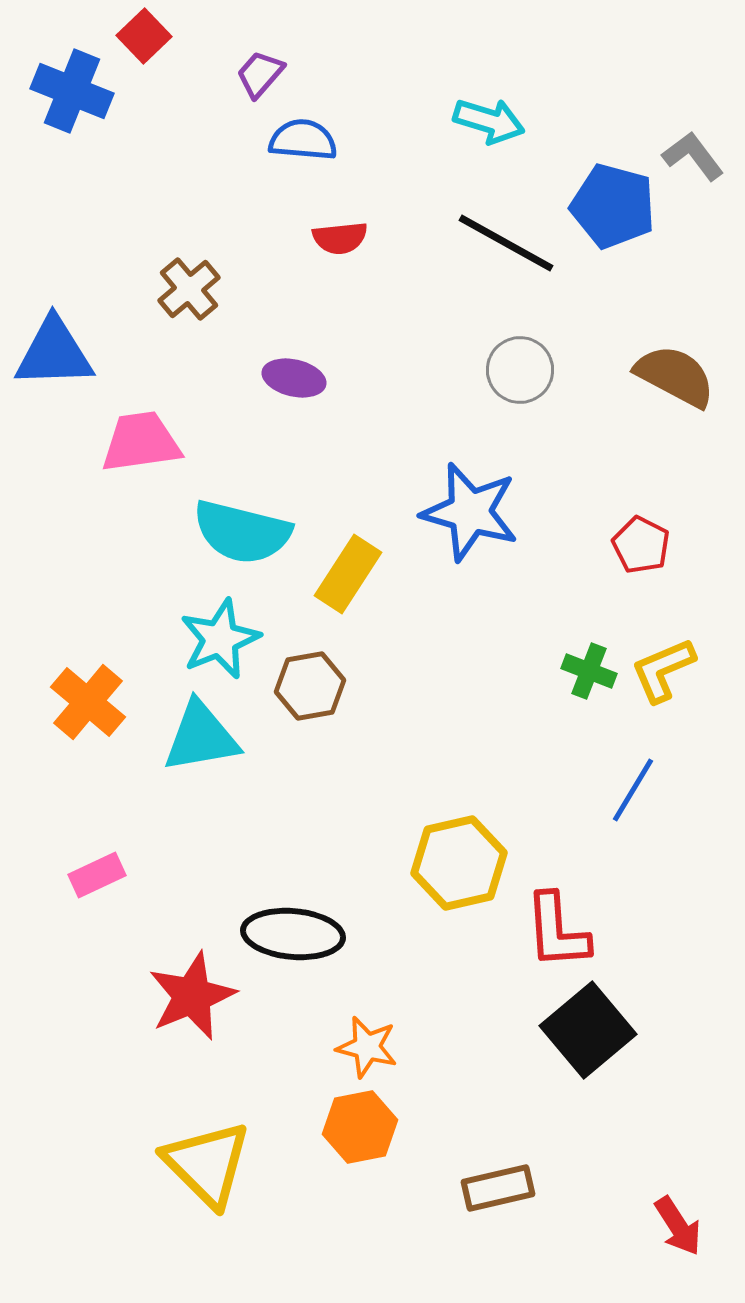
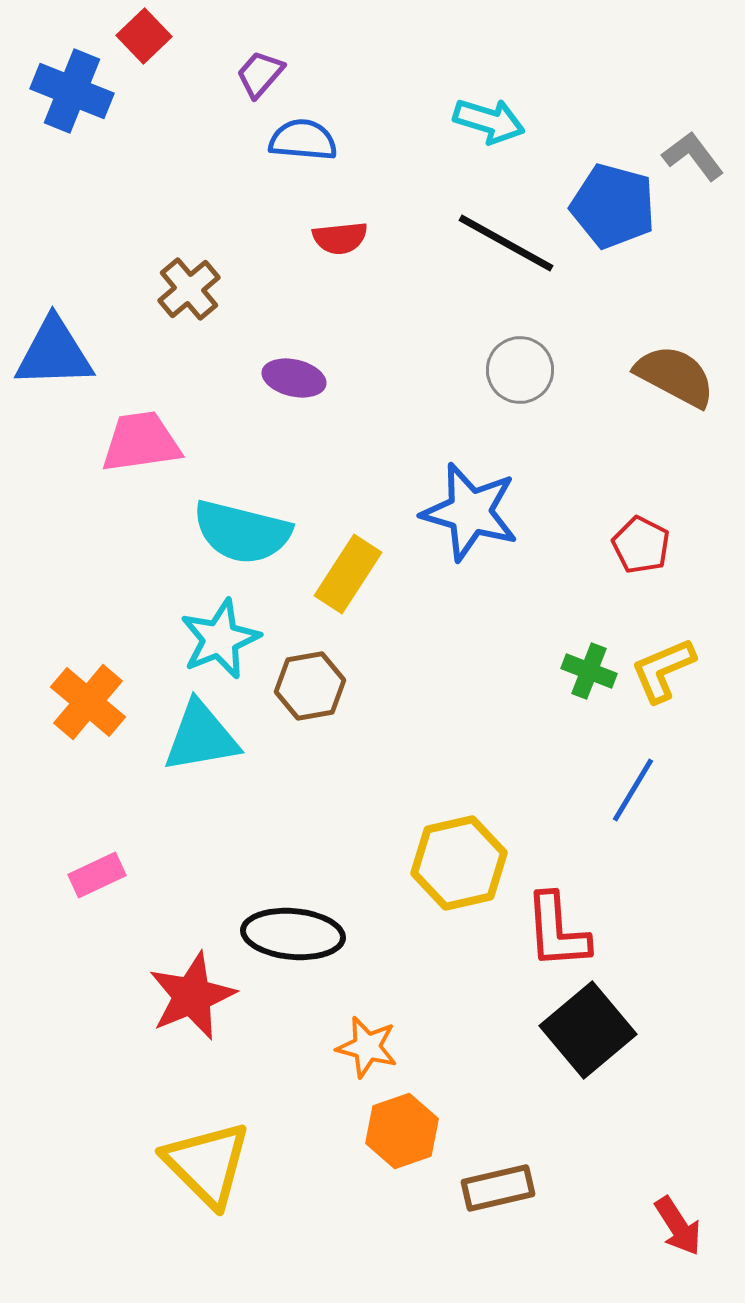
orange hexagon: moved 42 px right, 4 px down; rotated 8 degrees counterclockwise
